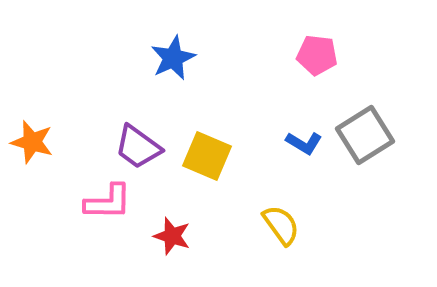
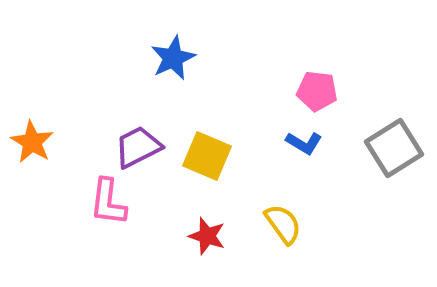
pink pentagon: moved 36 px down
gray square: moved 29 px right, 13 px down
orange star: rotated 15 degrees clockwise
purple trapezoid: rotated 117 degrees clockwise
pink L-shape: rotated 96 degrees clockwise
yellow semicircle: moved 2 px right, 1 px up
red star: moved 35 px right
